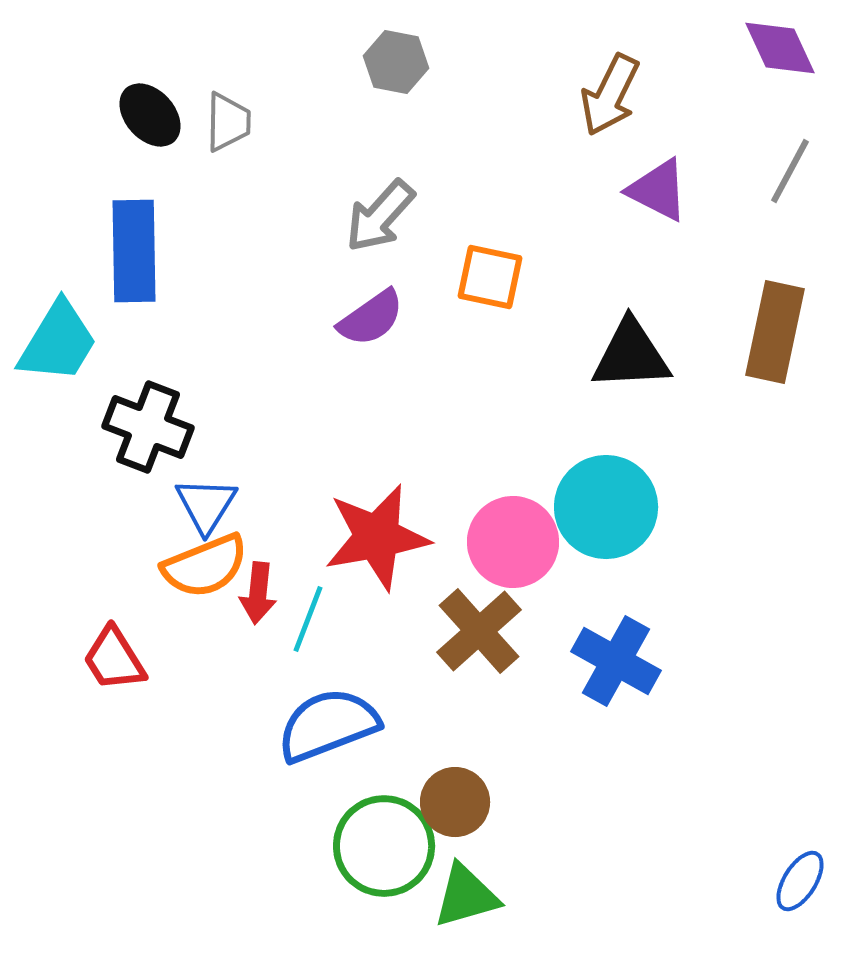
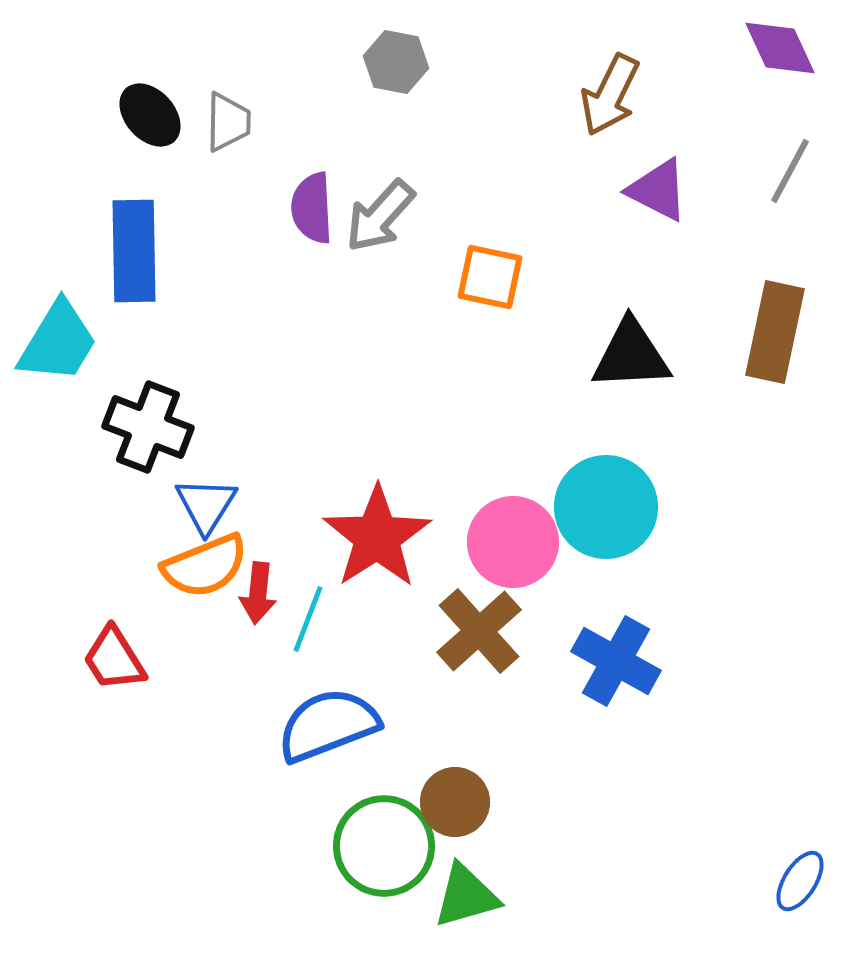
purple semicircle: moved 59 px left, 110 px up; rotated 122 degrees clockwise
red star: rotated 23 degrees counterclockwise
